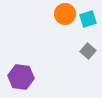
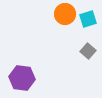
purple hexagon: moved 1 px right, 1 px down
